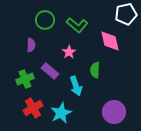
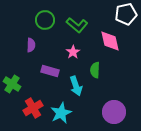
pink star: moved 4 px right
purple rectangle: rotated 24 degrees counterclockwise
green cross: moved 13 px left, 5 px down; rotated 36 degrees counterclockwise
